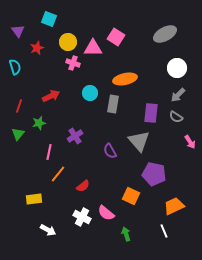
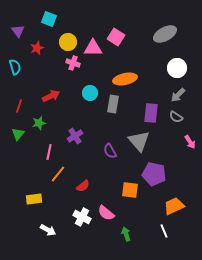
orange square: moved 1 px left, 6 px up; rotated 18 degrees counterclockwise
